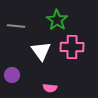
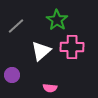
gray line: rotated 48 degrees counterclockwise
white triangle: rotated 25 degrees clockwise
